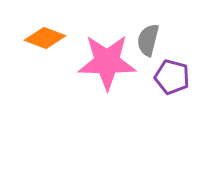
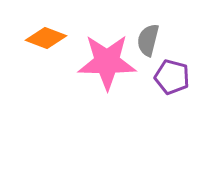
orange diamond: moved 1 px right
